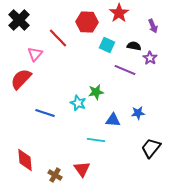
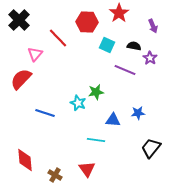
red triangle: moved 5 px right
